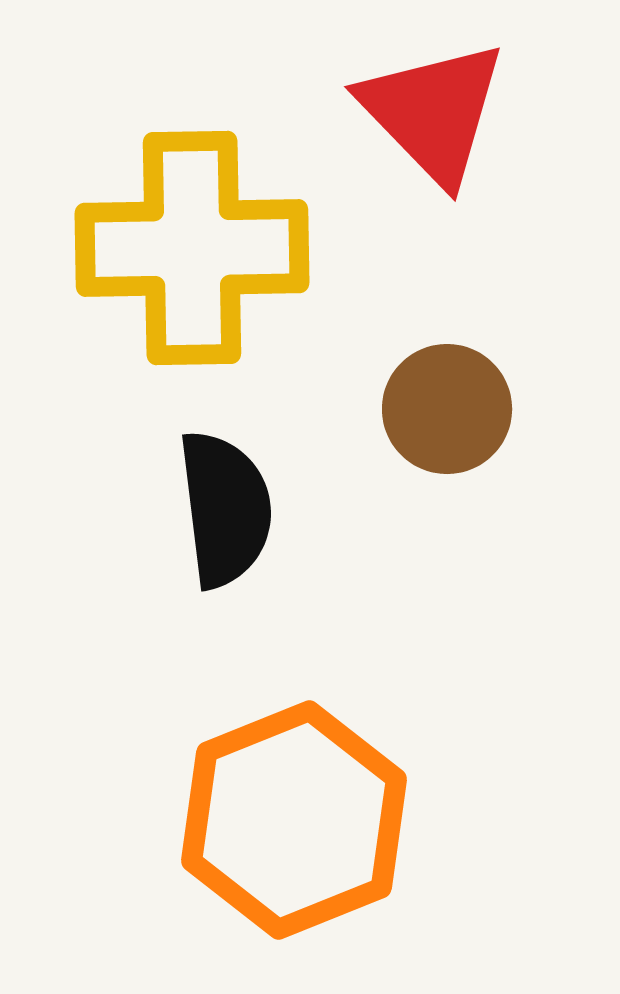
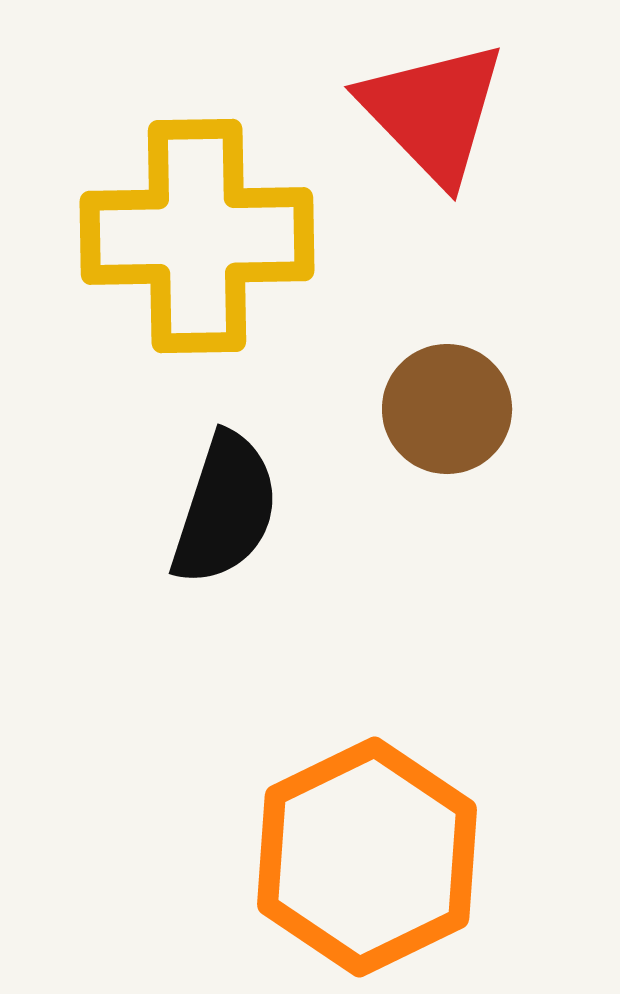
yellow cross: moved 5 px right, 12 px up
black semicircle: rotated 25 degrees clockwise
orange hexagon: moved 73 px right, 37 px down; rotated 4 degrees counterclockwise
